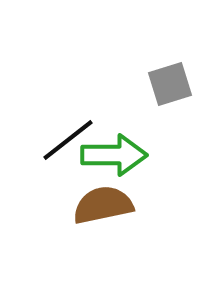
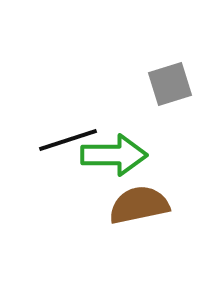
black line: rotated 20 degrees clockwise
brown semicircle: moved 36 px right
